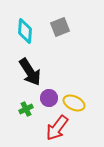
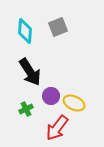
gray square: moved 2 px left
purple circle: moved 2 px right, 2 px up
